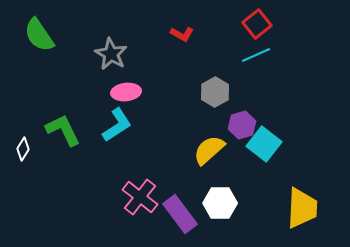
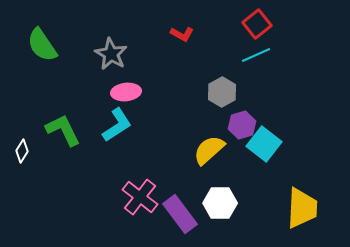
green semicircle: moved 3 px right, 10 px down
gray hexagon: moved 7 px right
white diamond: moved 1 px left, 2 px down
